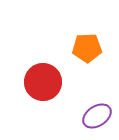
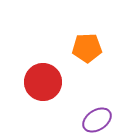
purple ellipse: moved 4 px down
